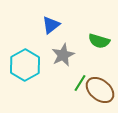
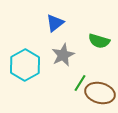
blue triangle: moved 4 px right, 2 px up
brown ellipse: moved 3 px down; rotated 24 degrees counterclockwise
